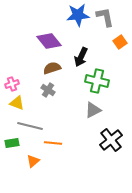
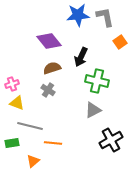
black cross: rotated 10 degrees clockwise
